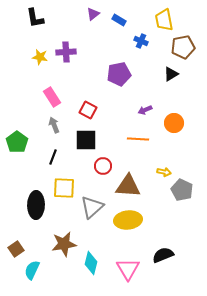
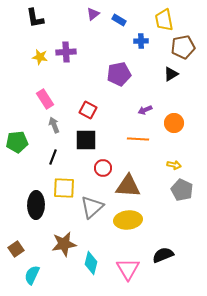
blue cross: rotated 24 degrees counterclockwise
pink rectangle: moved 7 px left, 2 px down
green pentagon: rotated 30 degrees clockwise
red circle: moved 2 px down
yellow arrow: moved 10 px right, 7 px up
cyan semicircle: moved 5 px down
